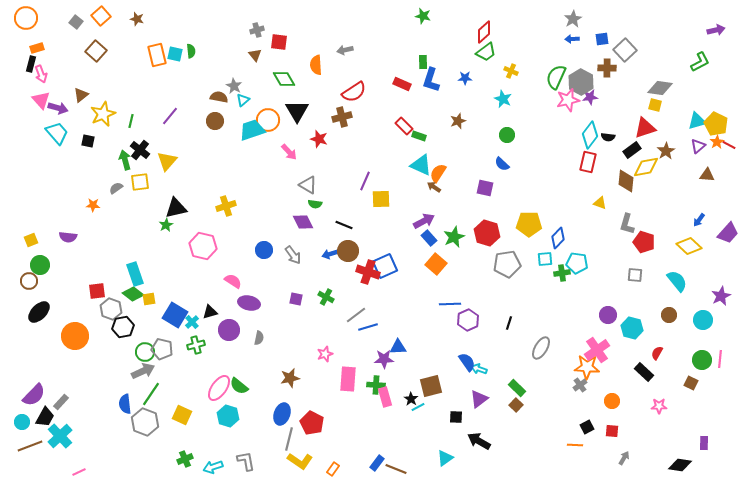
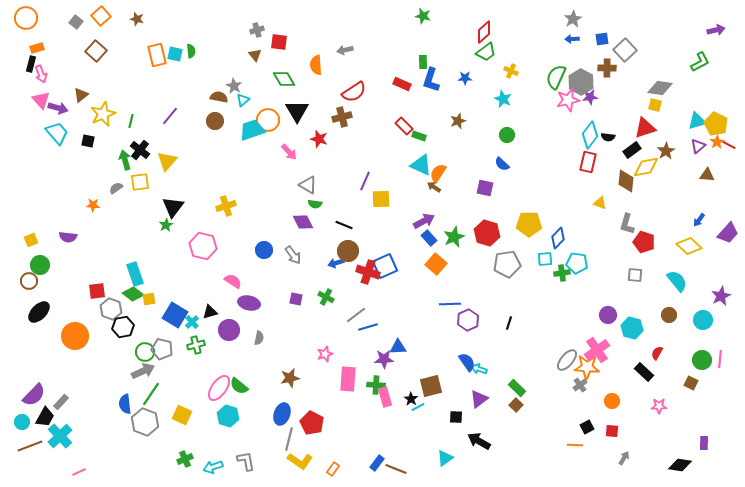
black triangle at (176, 208): moved 3 px left, 1 px up; rotated 40 degrees counterclockwise
blue arrow at (330, 254): moved 6 px right, 9 px down
gray ellipse at (541, 348): moved 26 px right, 12 px down; rotated 10 degrees clockwise
